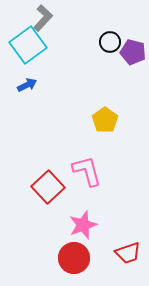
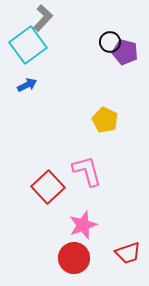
purple pentagon: moved 8 px left
yellow pentagon: rotated 10 degrees counterclockwise
